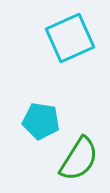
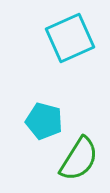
cyan pentagon: moved 3 px right; rotated 6 degrees clockwise
